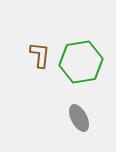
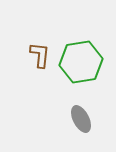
gray ellipse: moved 2 px right, 1 px down
